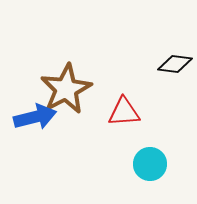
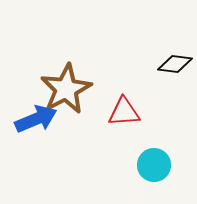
blue arrow: moved 1 px right, 2 px down; rotated 9 degrees counterclockwise
cyan circle: moved 4 px right, 1 px down
